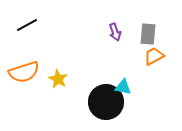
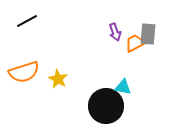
black line: moved 4 px up
orange trapezoid: moved 19 px left, 13 px up
black circle: moved 4 px down
